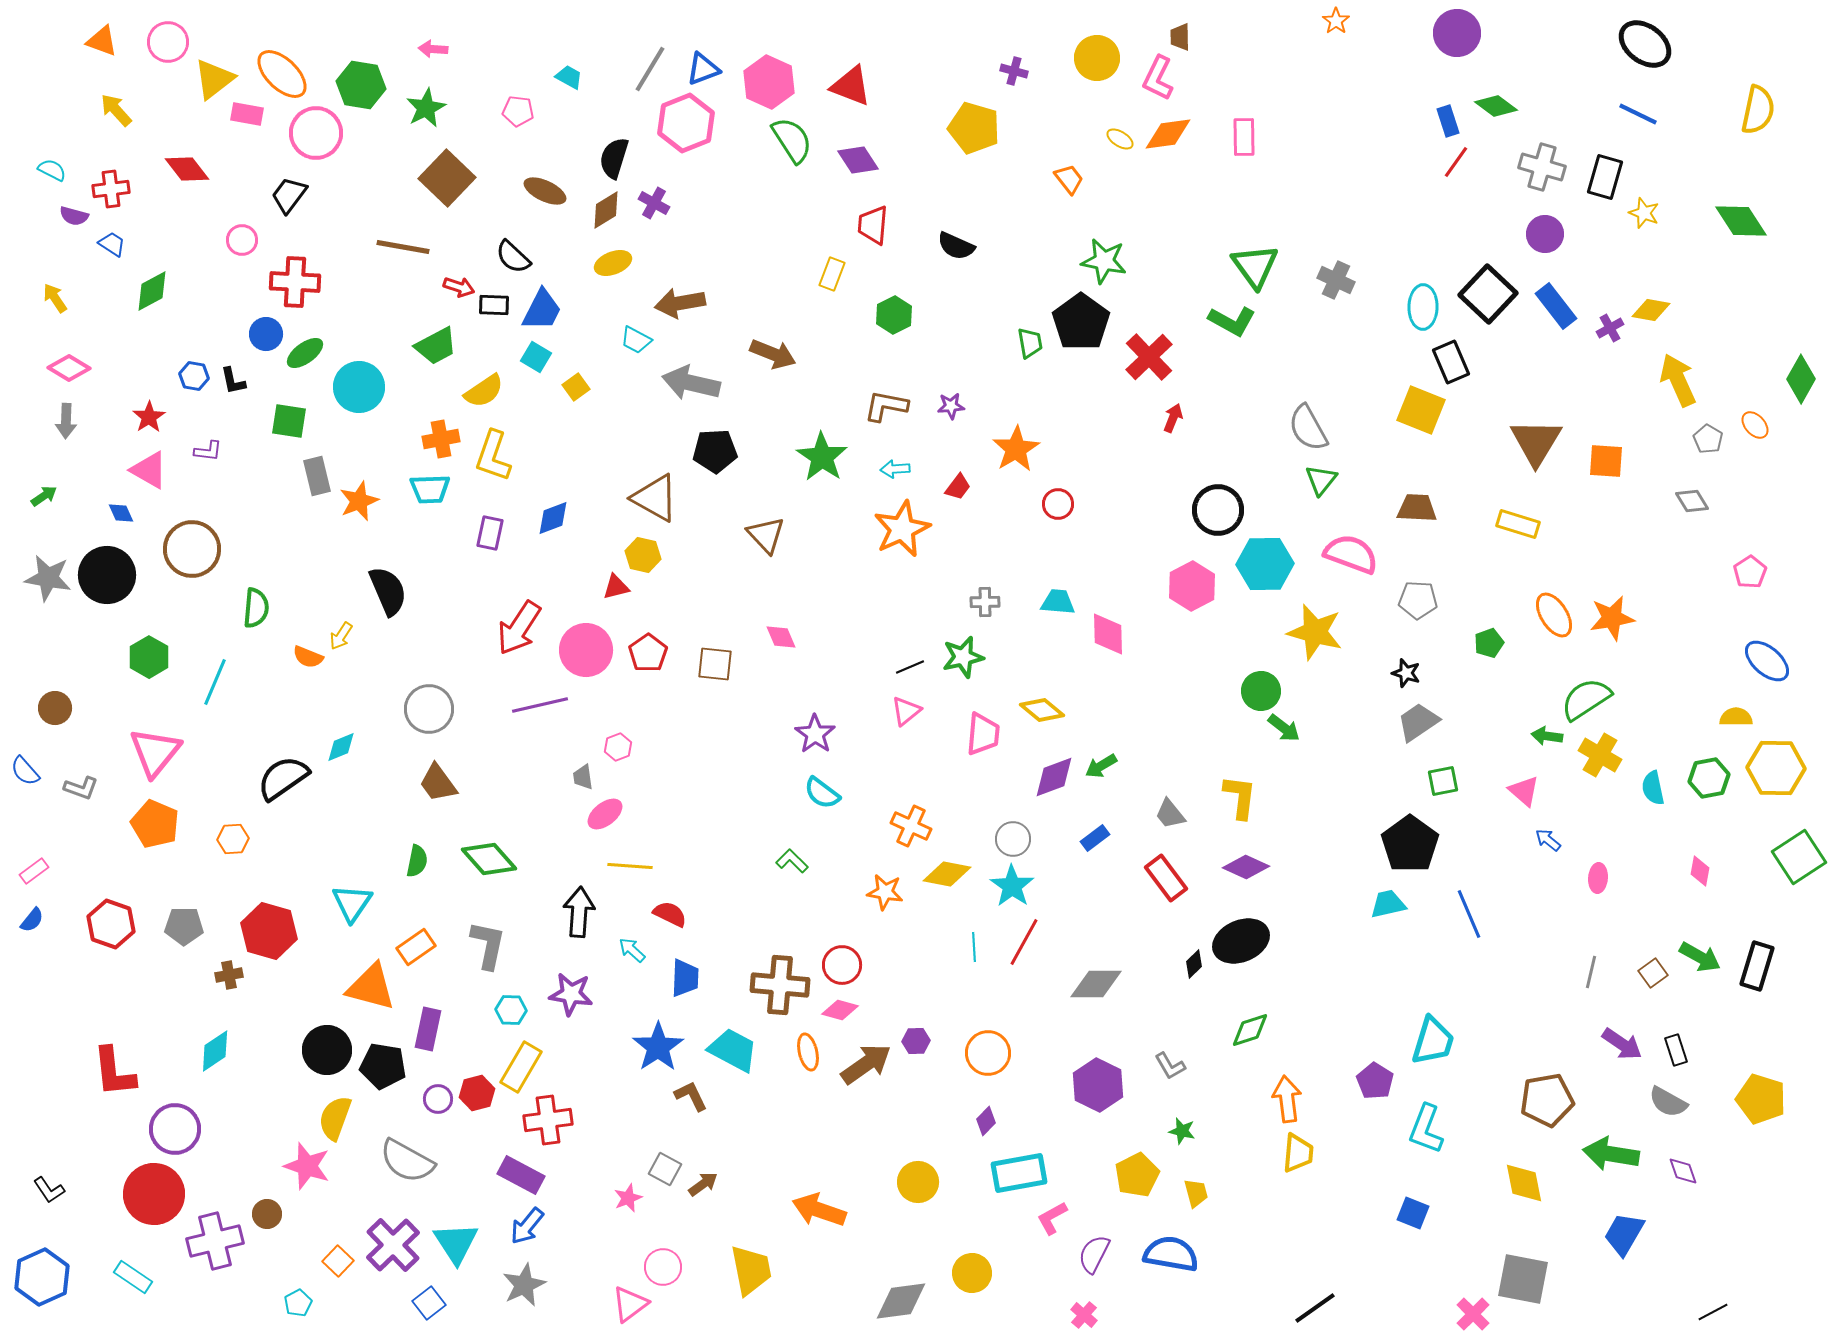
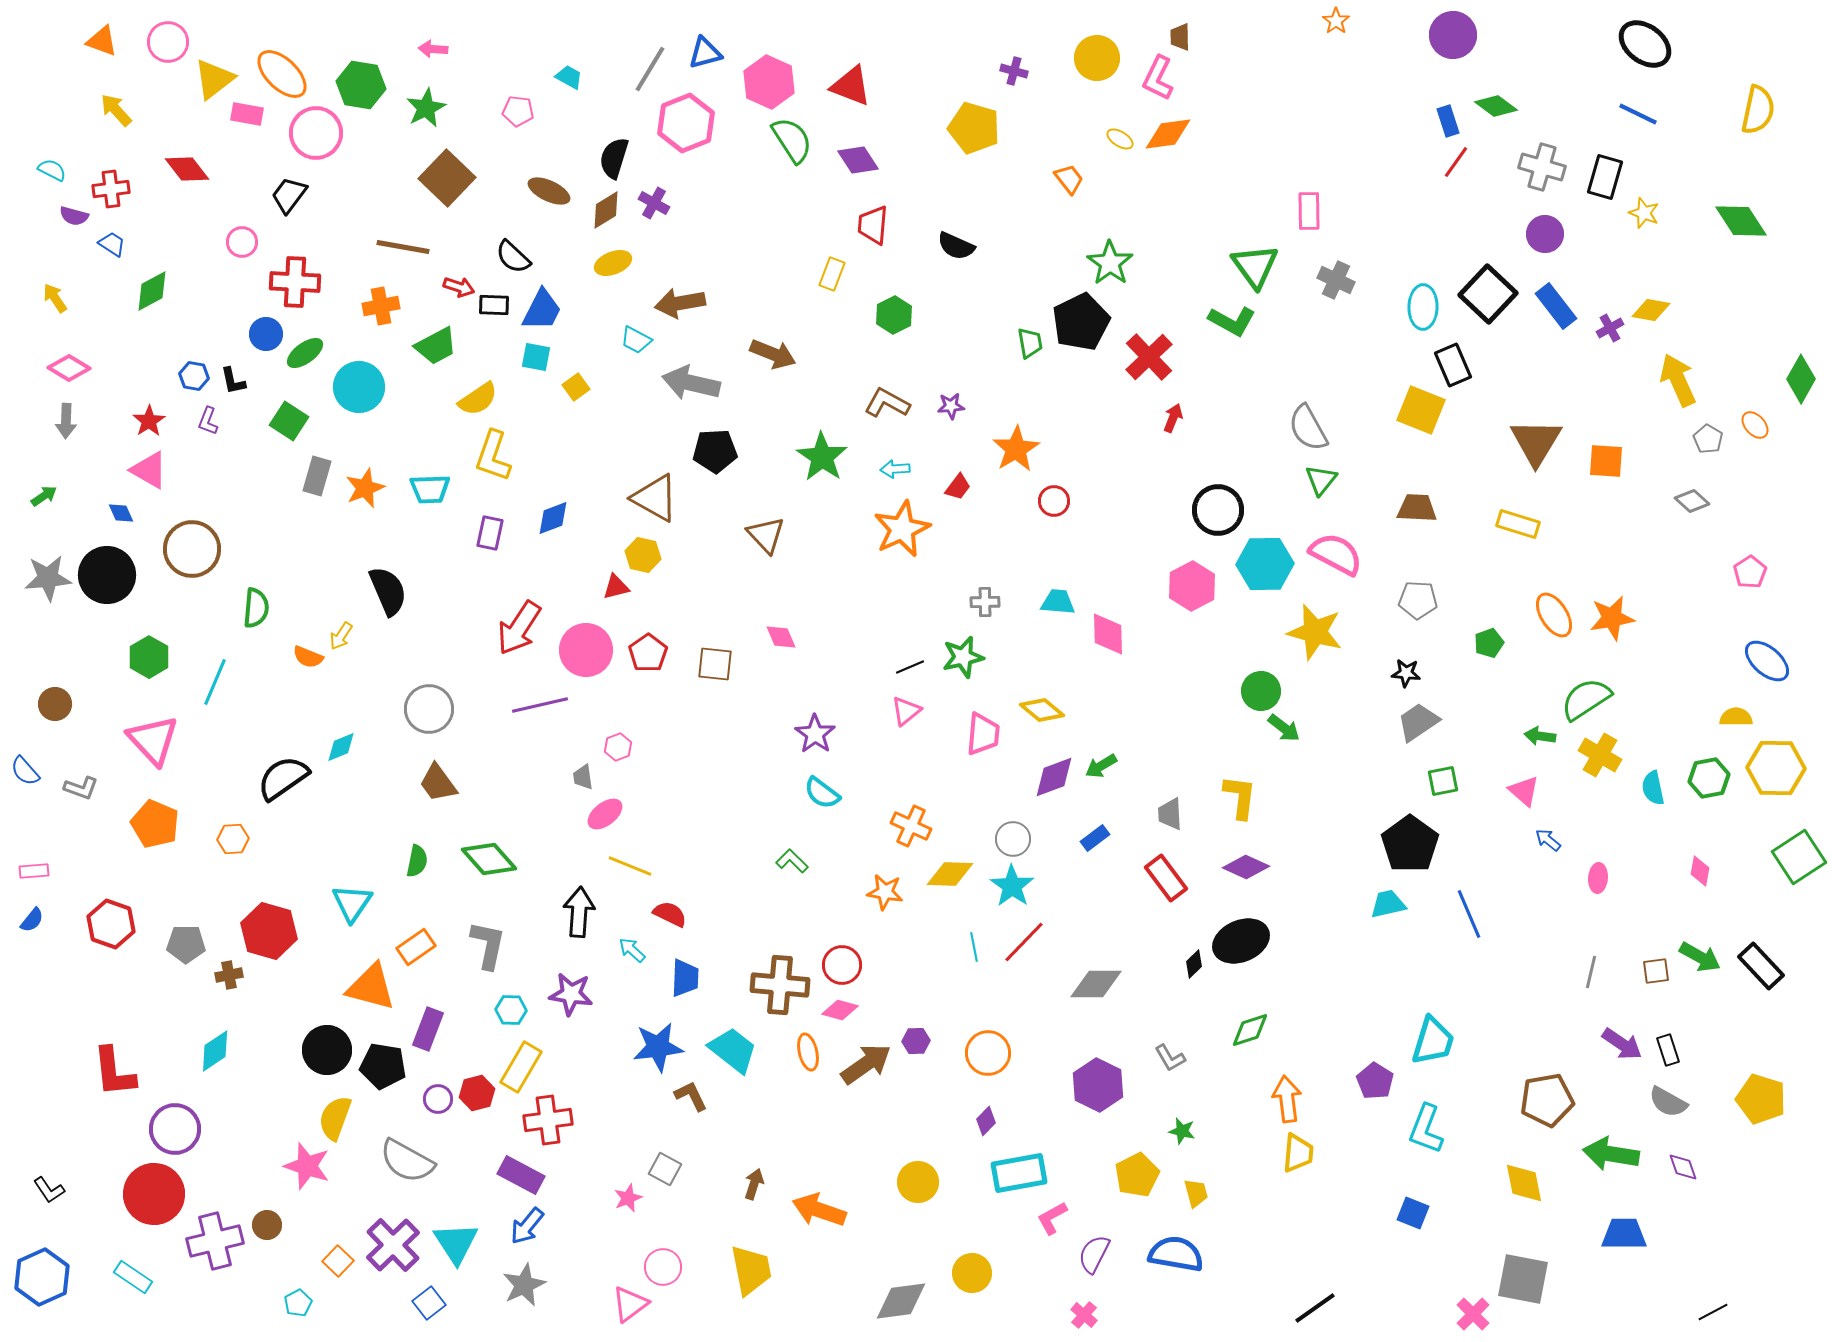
purple circle at (1457, 33): moved 4 px left, 2 px down
blue triangle at (703, 69): moved 2 px right, 16 px up; rotated 6 degrees clockwise
pink rectangle at (1244, 137): moved 65 px right, 74 px down
brown ellipse at (545, 191): moved 4 px right
pink circle at (242, 240): moved 2 px down
green star at (1104, 261): moved 6 px right, 2 px down; rotated 24 degrees clockwise
black pentagon at (1081, 322): rotated 10 degrees clockwise
cyan square at (536, 357): rotated 20 degrees counterclockwise
black rectangle at (1451, 362): moved 2 px right, 3 px down
yellow semicircle at (484, 391): moved 6 px left, 8 px down
brown L-shape at (886, 406): moved 1 px right, 3 px up; rotated 18 degrees clockwise
red star at (149, 417): moved 4 px down
green square at (289, 421): rotated 24 degrees clockwise
orange cross at (441, 439): moved 60 px left, 133 px up
purple L-shape at (208, 451): moved 30 px up; rotated 104 degrees clockwise
gray rectangle at (317, 476): rotated 30 degrees clockwise
orange star at (359, 501): moved 6 px right, 13 px up
gray diamond at (1692, 501): rotated 16 degrees counterclockwise
red circle at (1058, 504): moved 4 px left, 3 px up
pink semicircle at (1351, 554): moved 15 px left; rotated 8 degrees clockwise
gray star at (48, 578): rotated 15 degrees counterclockwise
black star at (1406, 673): rotated 12 degrees counterclockwise
brown circle at (55, 708): moved 4 px up
green arrow at (1547, 736): moved 7 px left
pink triangle at (155, 752): moved 2 px left, 12 px up; rotated 22 degrees counterclockwise
gray trapezoid at (1170, 814): rotated 36 degrees clockwise
yellow line at (630, 866): rotated 18 degrees clockwise
pink rectangle at (34, 871): rotated 32 degrees clockwise
yellow diamond at (947, 874): moved 3 px right; rotated 9 degrees counterclockwise
gray pentagon at (184, 926): moved 2 px right, 18 px down
red line at (1024, 942): rotated 15 degrees clockwise
cyan line at (974, 947): rotated 8 degrees counterclockwise
black rectangle at (1757, 966): moved 4 px right; rotated 60 degrees counterclockwise
brown square at (1653, 973): moved 3 px right, 2 px up; rotated 28 degrees clockwise
purple rectangle at (428, 1029): rotated 9 degrees clockwise
blue star at (658, 1047): rotated 27 degrees clockwise
cyan trapezoid at (733, 1050): rotated 10 degrees clockwise
black rectangle at (1676, 1050): moved 8 px left
gray L-shape at (1170, 1066): moved 8 px up
purple diamond at (1683, 1171): moved 4 px up
brown arrow at (703, 1184): moved 51 px right; rotated 36 degrees counterclockwise
brown circle at (267, 1214): moved 11 px down
blue trapezoid at (1624, 1234): rotated 60 degrees clockwise
blue semicircle at (1171, 1254): moved 5 px right
